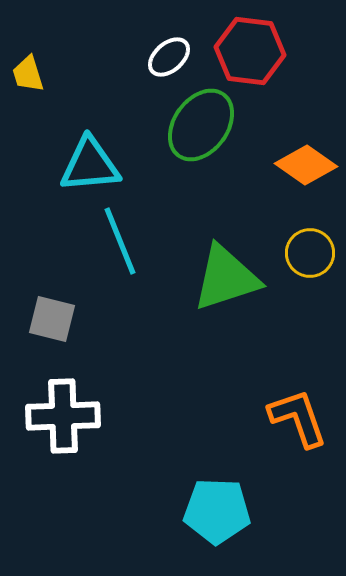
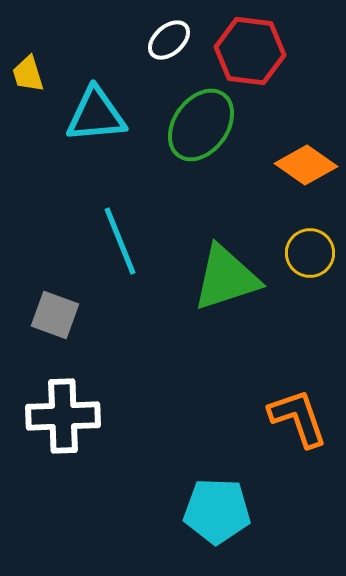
white ellipse: moved 17 px up
cyan triangle: moved 6 px right, 50 px up
gray square: moved 3 px right, 4 px up; rotated 6 degrees clockwise
